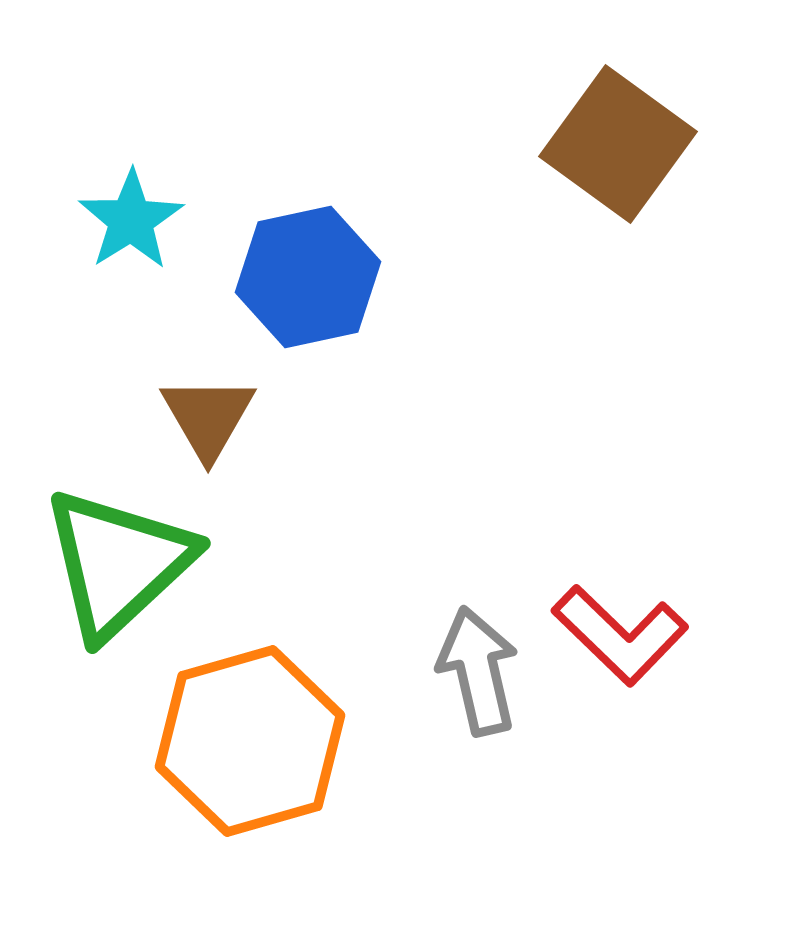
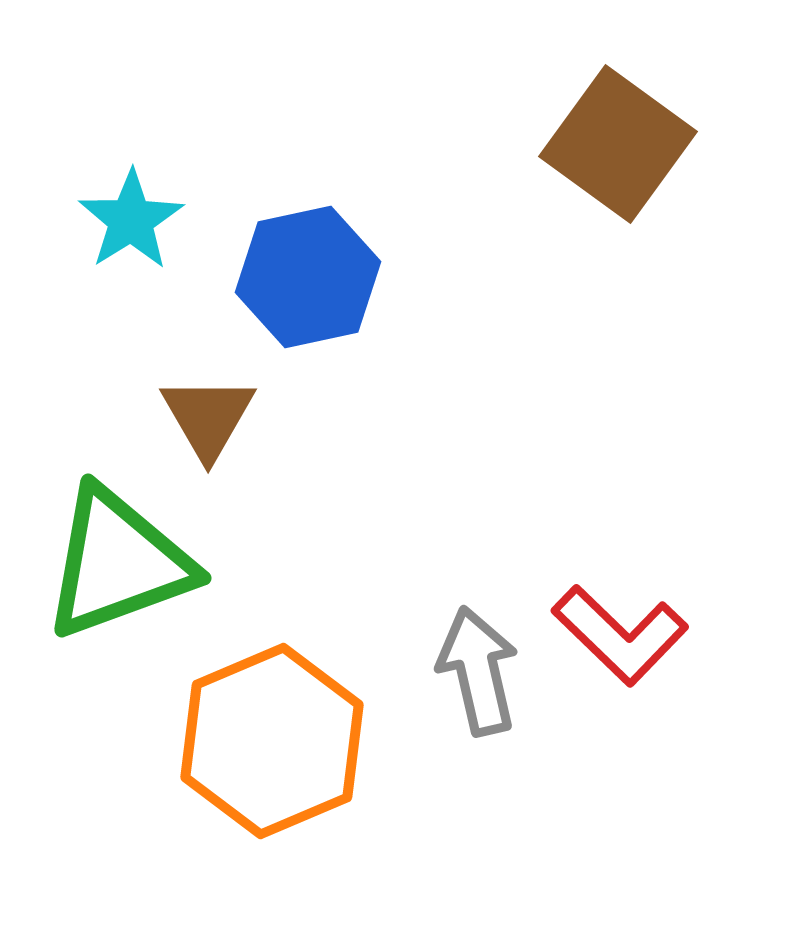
green triangle: rotated 23 degrees clockwise
orange hexagon: moved 22 px right; rotated 7 degrees counterclockwise
